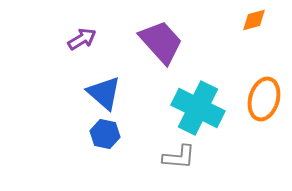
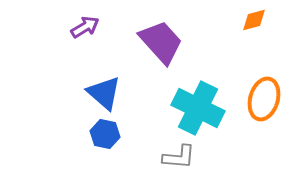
purple arrow: moved 3 px right, 12 px up
